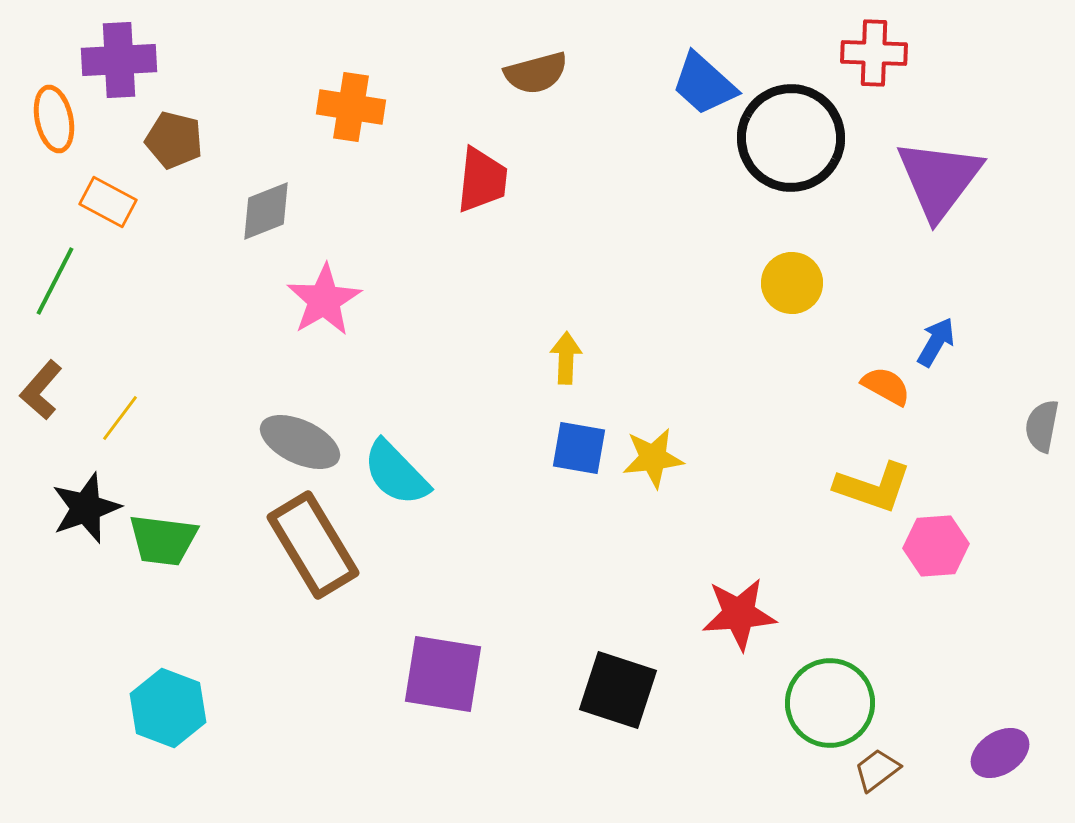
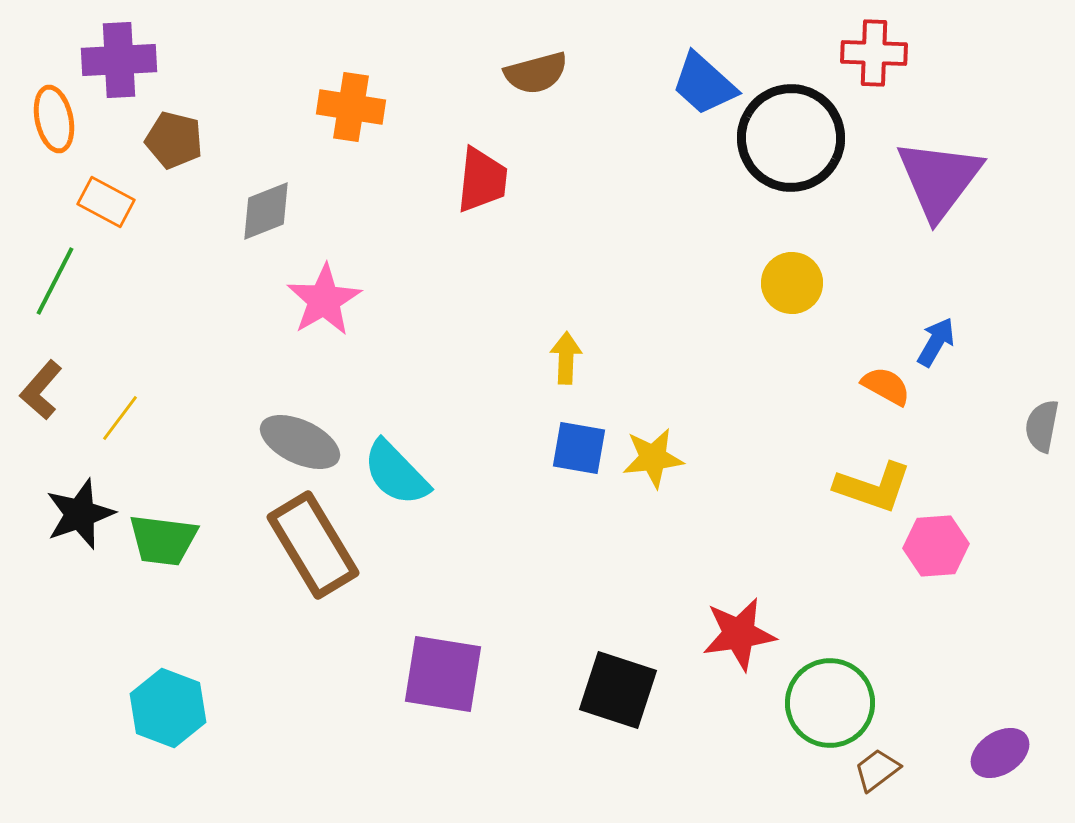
orange rectangle: moved 2 px left
black star: moved 6 px left, 6 px down
red star: moved 20 px down; rotated 4 degrees counterclockwise
